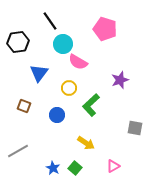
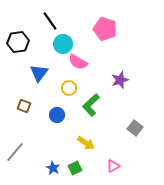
gray square: rotated 28 degrees clockwise
gray line: moved 3 px left, 1 px down; rotated 20 degrees counterclockwise
green square: rotated 24 degrees clockwise
